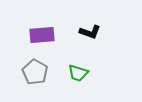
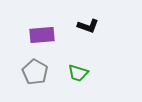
black L-shape: moved 2 px left, 6 px up
